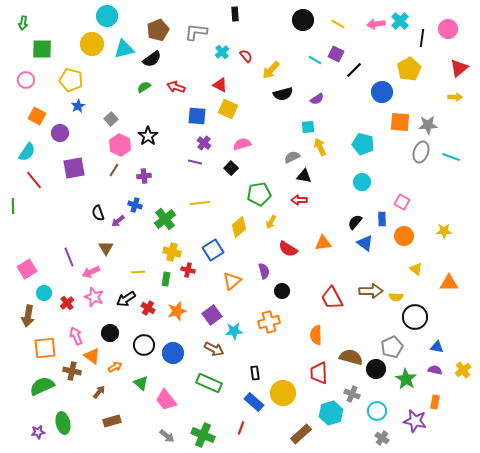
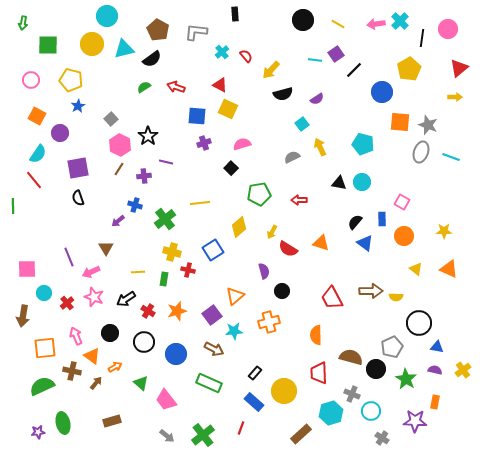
brown pentagon at (158, 30): rotated 20 degrees counterclockwise
green square at (42, 49): moved 6 px right, 4 px up
purple square at (336, 54): rotated 28 degrees clockwise
cyan line at (315, 60): rotated 24 degrees counterclockwise
pink circle at (26, 80): moved 5 px right
gray star at (428, 125): rotated 24 degrees clockwise
cyan square at (308, 127): moved 6 px left, 3 px up; rotated 32 degrees counterclockwise
purple cross at (204, 143): rotated 32 degrees clockwise
cyan semicircle at (27, 152): moved 11 px right, 2 px down
purple line at (195, 162): moved 29 px left
purple square at (74, 168): moved 4 px right
brown line at (114, 170): moved 5 px right, 1 px up
black triangle at (304, 176): moved 35 px right, 7 px down
black semicircle at (98, 213): moved 20 px left, 15 px up
yellow arrow at (271, 222): moved 1 px right, 10 px down
orange triangle at (323, 243): moved 2 px left; rotated 24 degrees clockwise
pink square at (27, 269): rotated 30 degrees clockwise
green rectangle at (166, 279): moved 2 px left
orange triangle at (232, 281): moved 3 px right, 15 px down
orange triangle at (449, 283): moved 14 px up; rotated 24 degrees clockwise
red cross at (148, 308): moved 3 px down
brown arrow at (28, 316): moved 5 px left
black circle at (415, 317): moved 4 px right, 6 px down
black circle at (144, 345): moved 3 px up
blue circle at (173, 353): moved 3 px right, 1 px down
black rectangle at (255, 373): rotated 48 degrees clockwise
brown arrow at (99, 392): moved 3 px left, 9 px up
yellow circle at (283, 393): moved 1 px right, 2 px up
cyan circle at (377, 411): moved 6 px left
purple star at (415, 421): rotated 10 degrees counterclockwise
green cross at (203, 435): rotated 30 degrees clockwise
